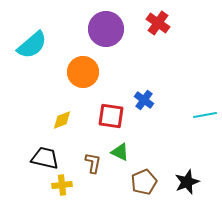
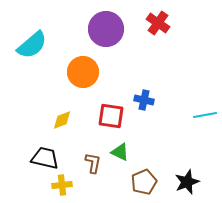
blue cross: rotated 24 degrees counterclockwise
